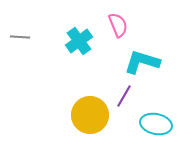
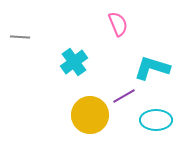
pink semicircle: moved 1 px up
cyan cross: moved 5 px left, 21 px down
cyan L-shape: moved 10 px right, 6 px down
purple line: rotated 30 degrees clockwise
cyan ellipse: moved 4 px up; rotated 12 degrees counterclockwise
